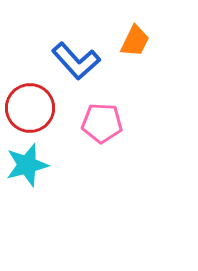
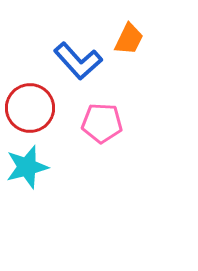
orange trapezoid: moved 6 px left, 2 px up
blue L-shape: moved 2 px right
cyan star: moved 2 px down
